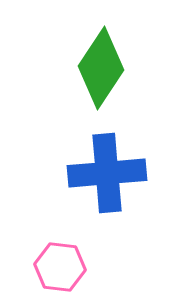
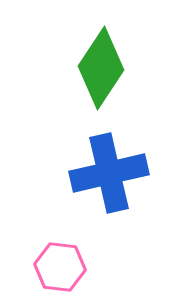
blue cross: moved 2 px right; rotated 8 degrees counterclockwise
